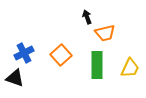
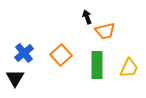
orange trapezoid: moved 2 px up
blue cross: rotated 12 degrees counterclockwise
yellow trapezoid: moved 1 px left
black triangle: rotated 42 degrees clockwise
